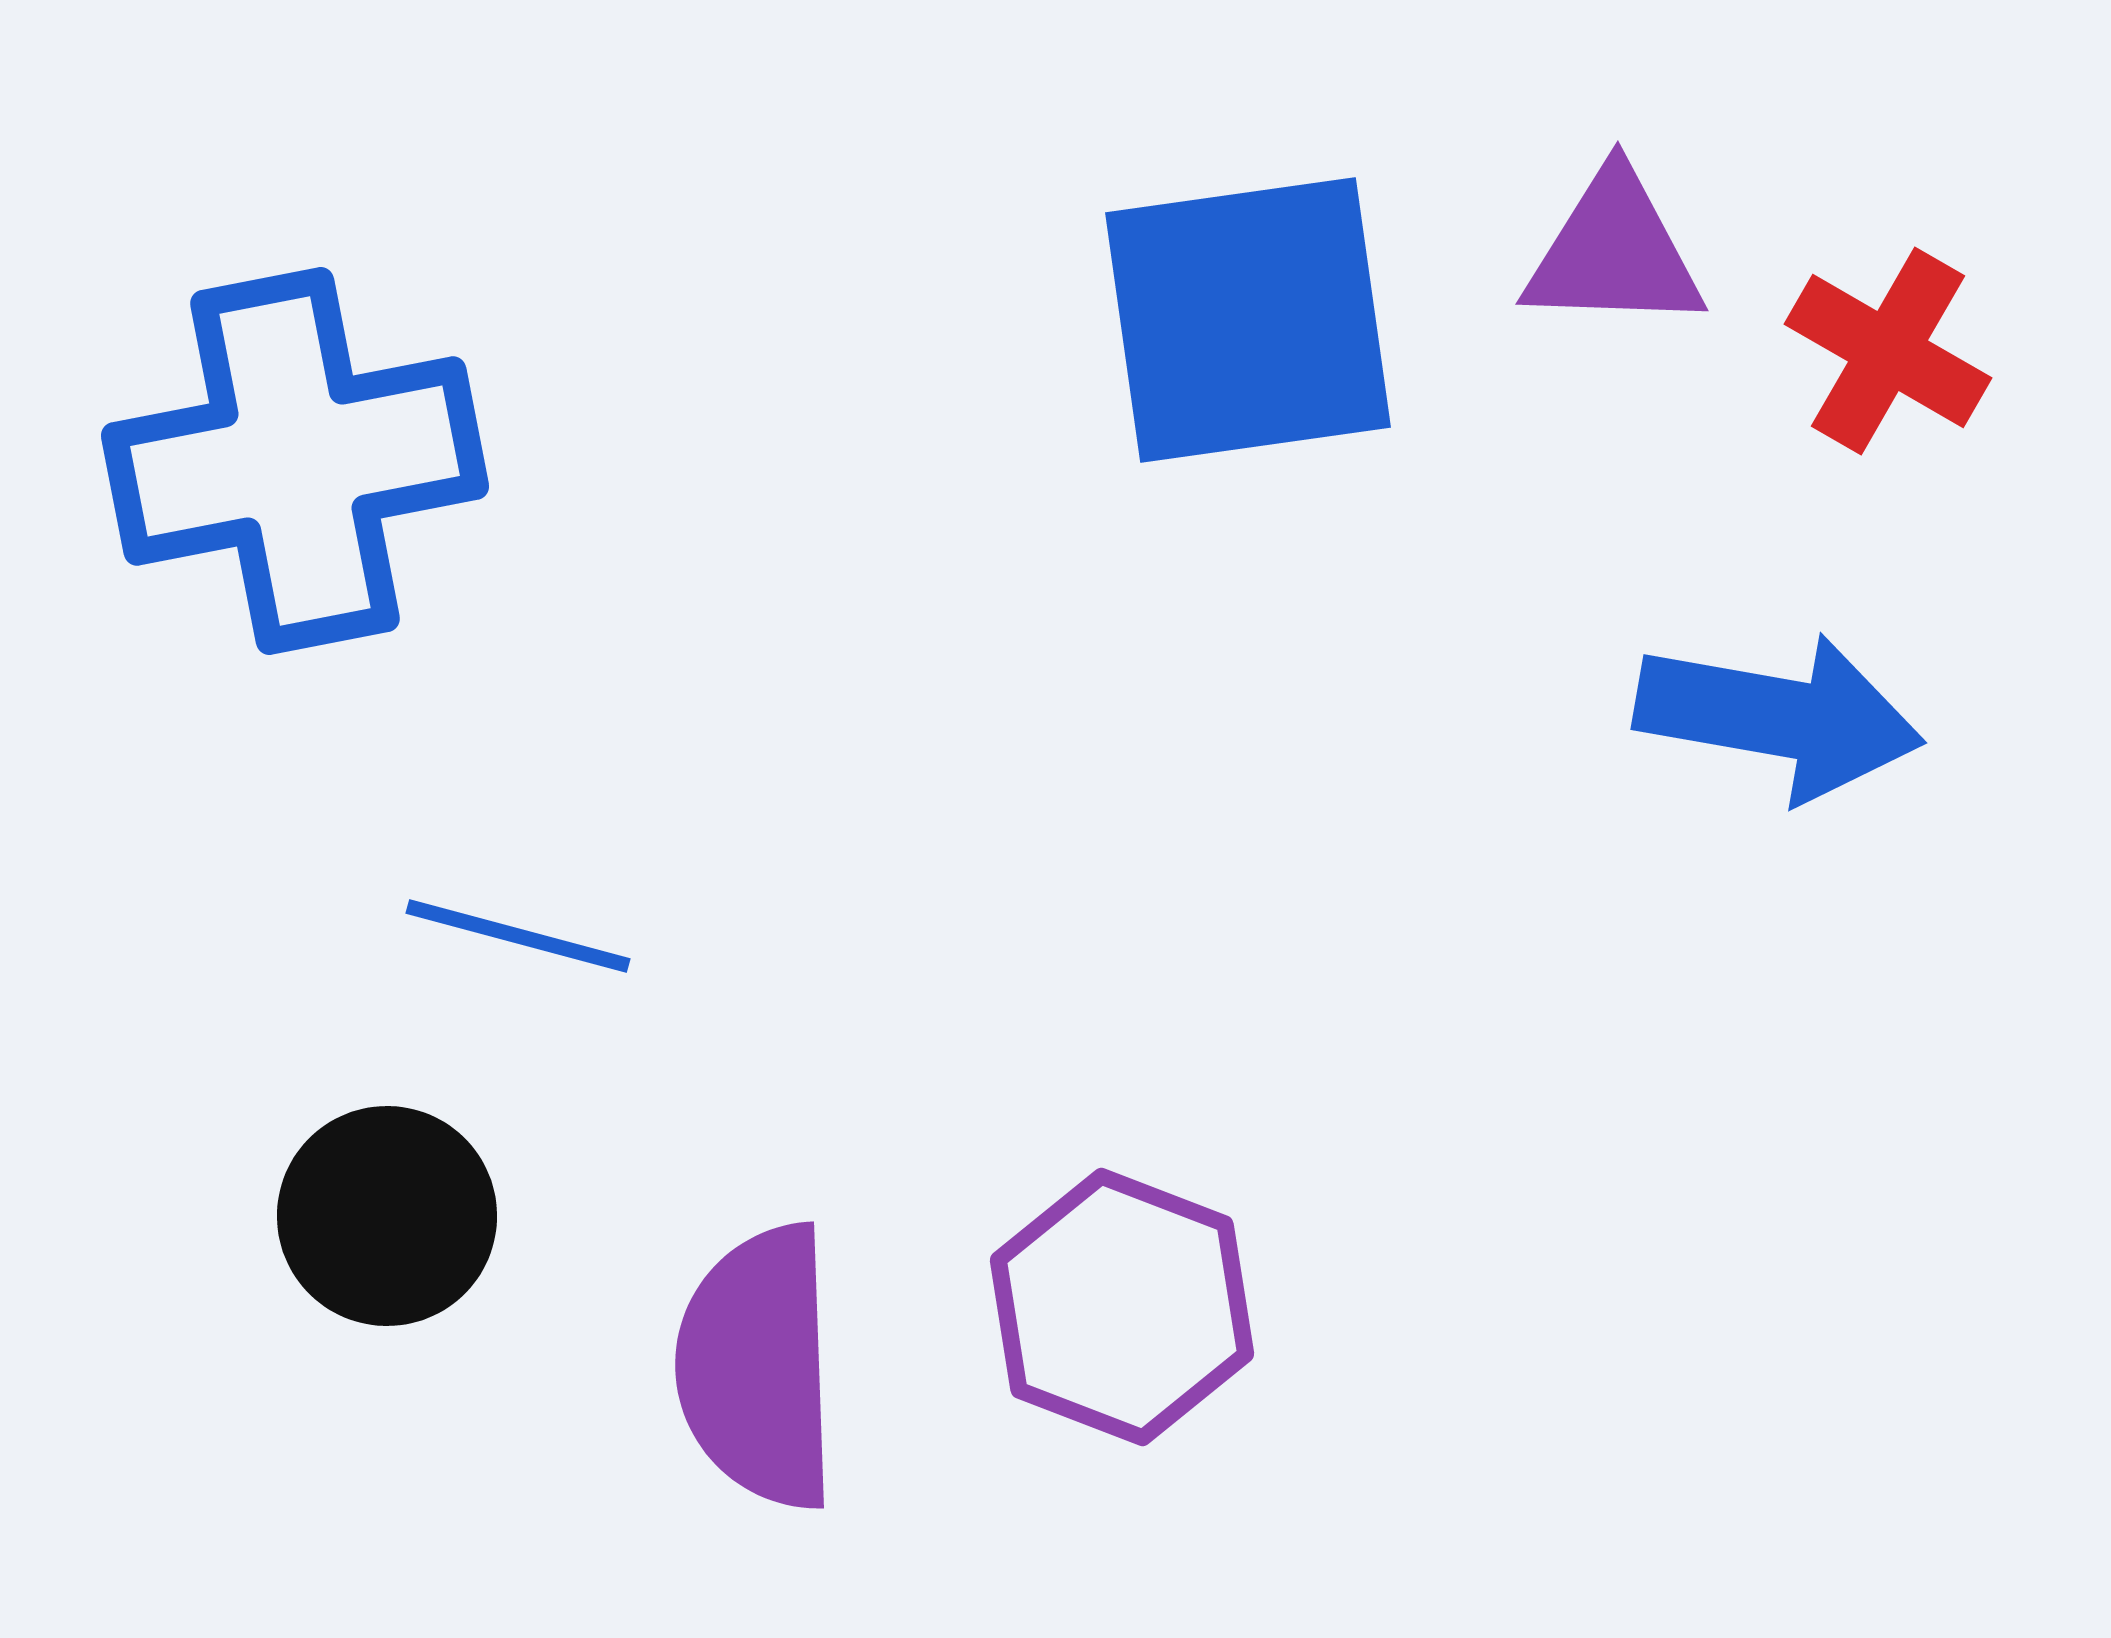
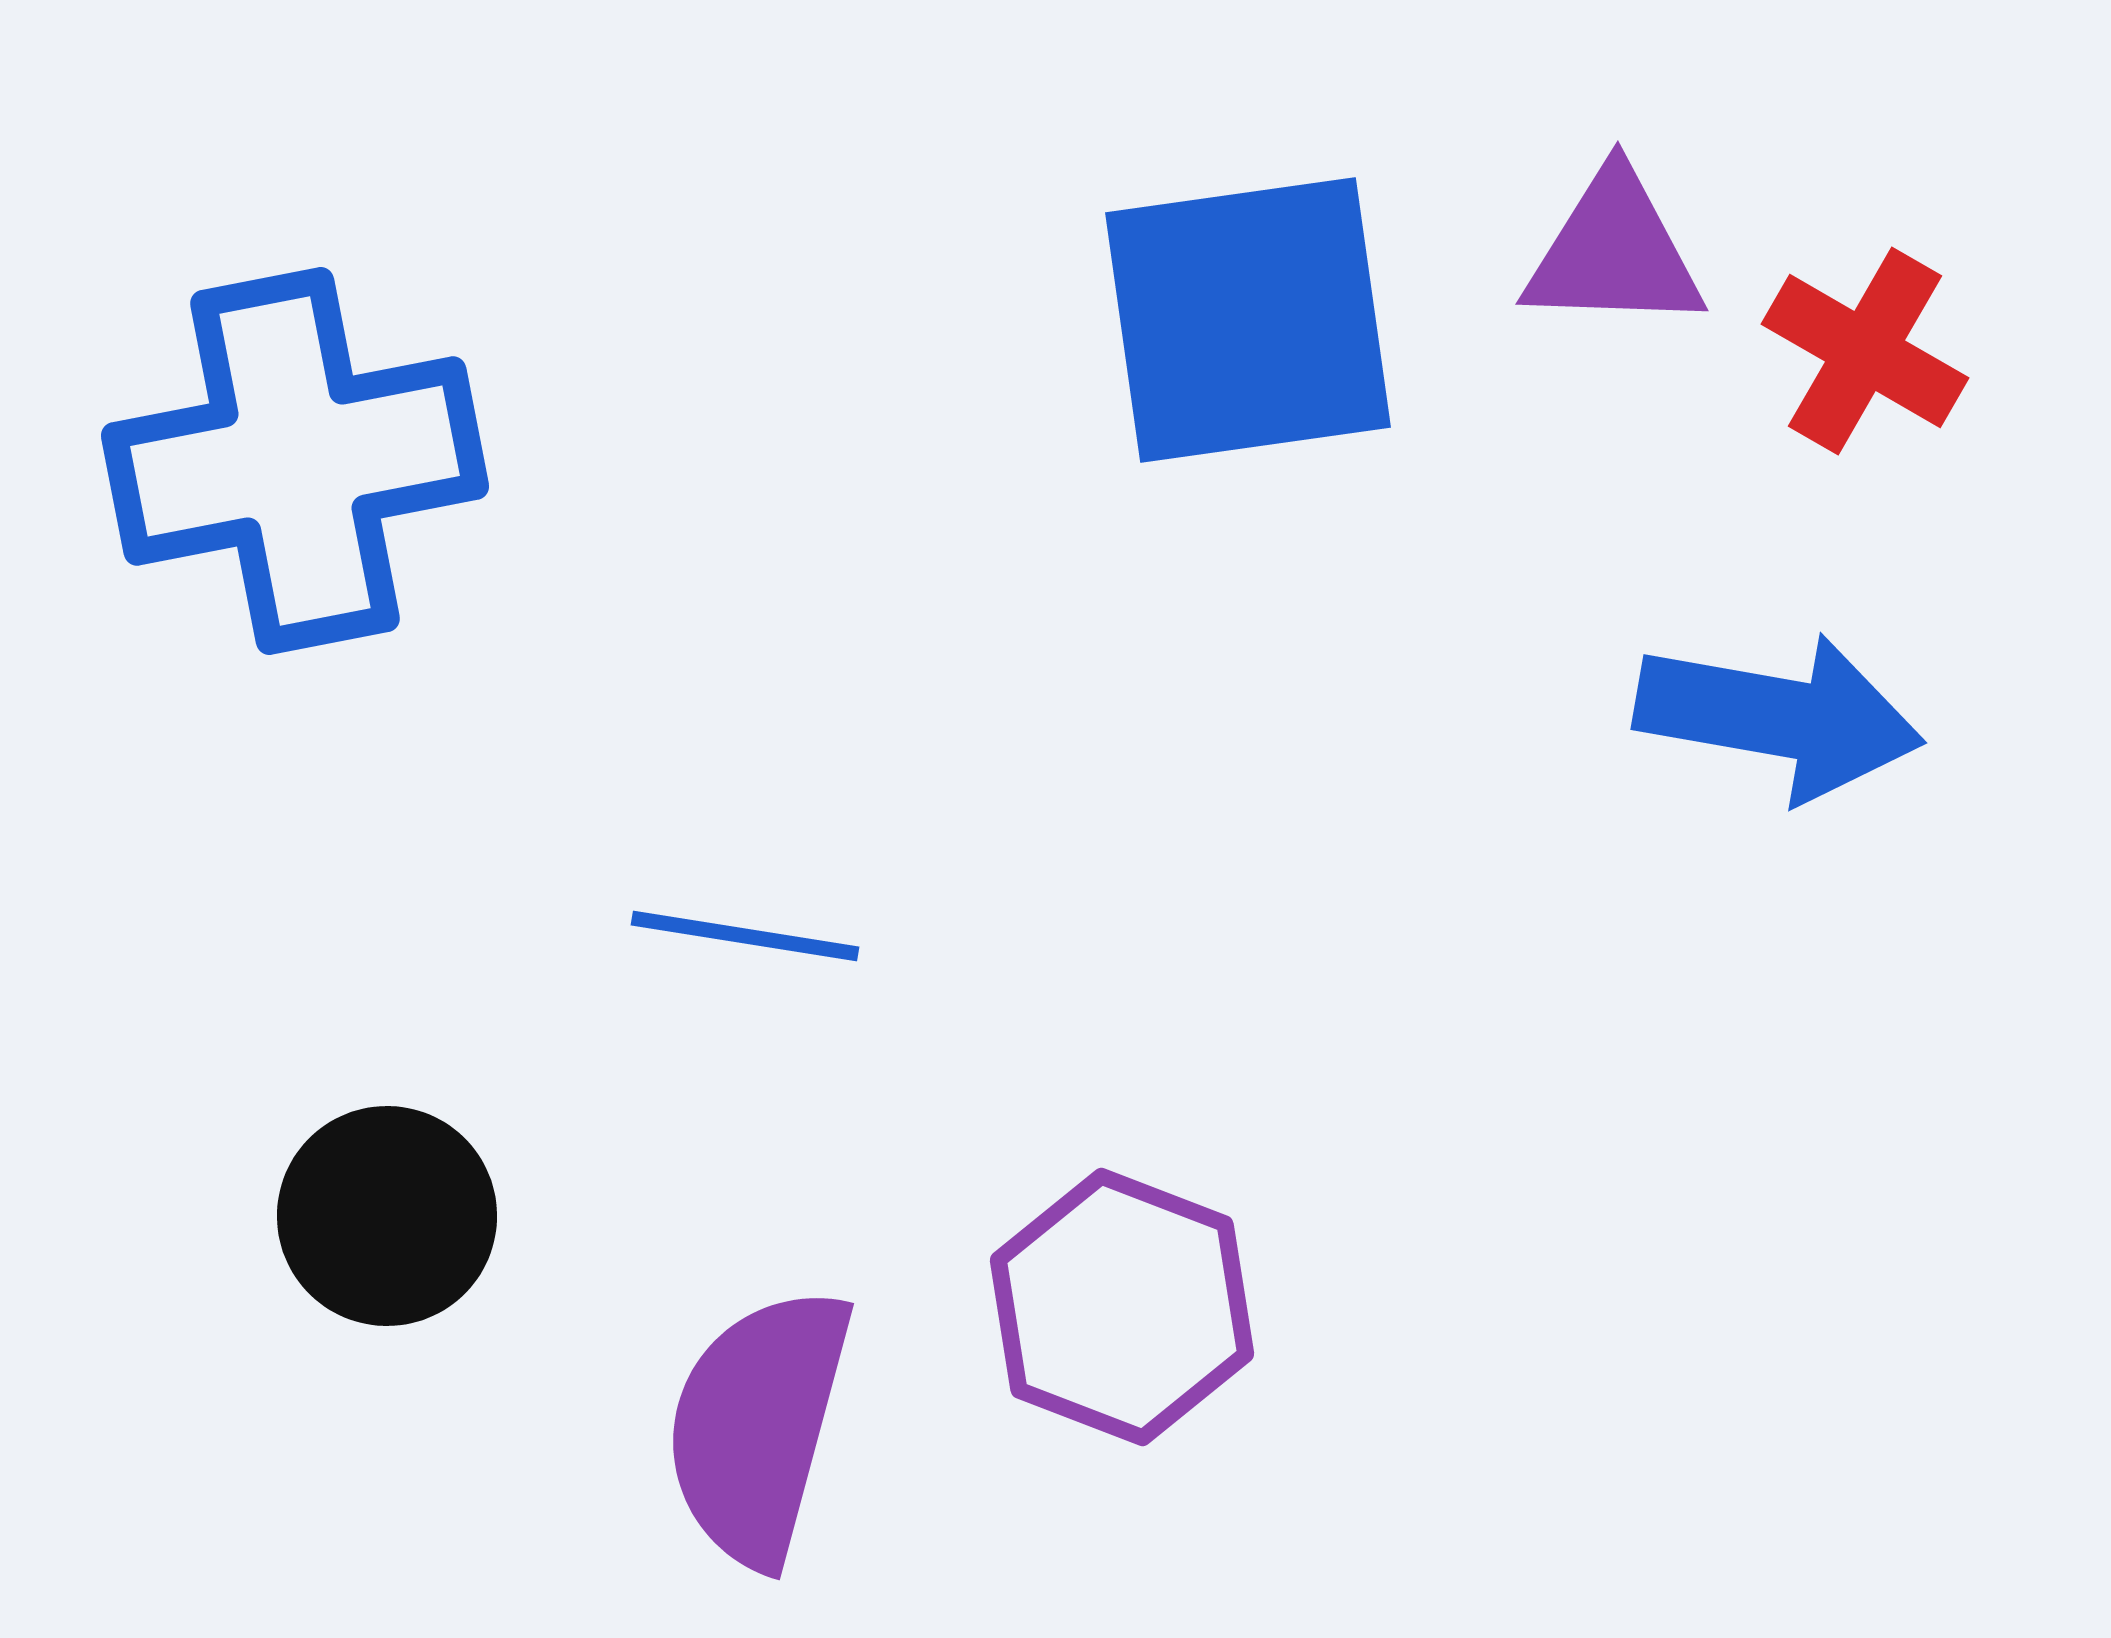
red cross: moved 23 px left
blue line: moved 227 px right; rotated 6 degrees counterclockwise
purple semicircle: moved 59 px down; rotated 17 degrees clockwise
